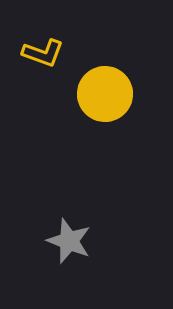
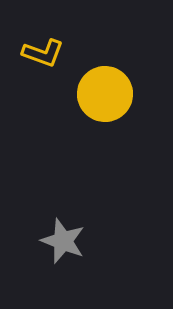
gray star: moved 6 px left
